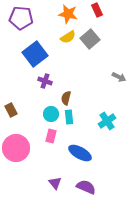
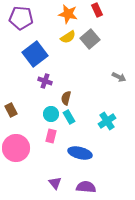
cyan rectangle: rotated 24 degrees counterclockwise
blue ellipse: rotated 15 degrees counterclockwise
purple semicircle: rotated 18 degrees counterclockwise
